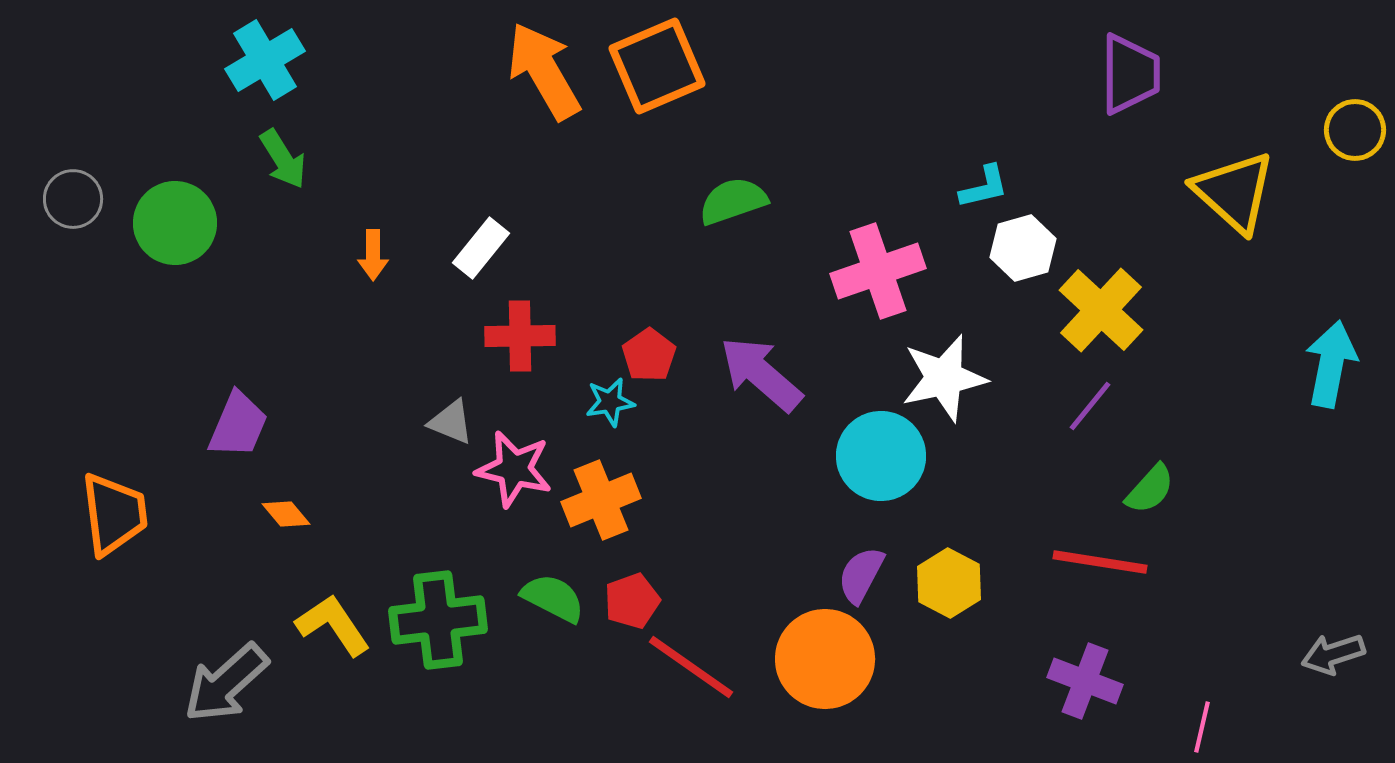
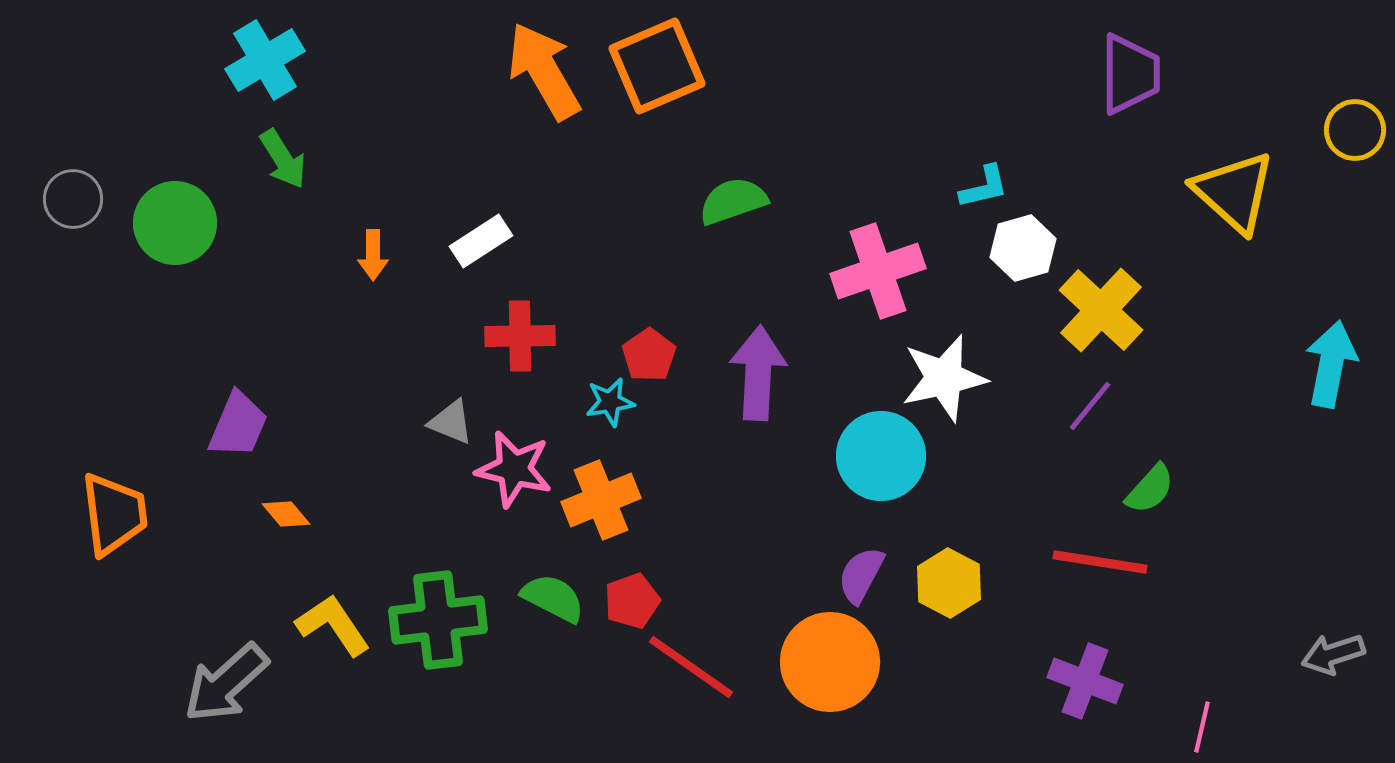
white rectangle at (481, 248): moved 7 px up; rotated 18 degrees clockwise
purple arrow at (761, 374): moved 3 px left, 1 px up; rotated 52 degrees clockwise
orange circle at (825, 659): moved 5 px right, 3 px down
